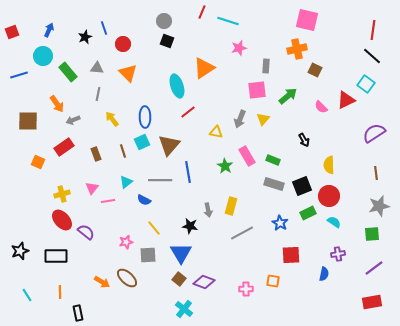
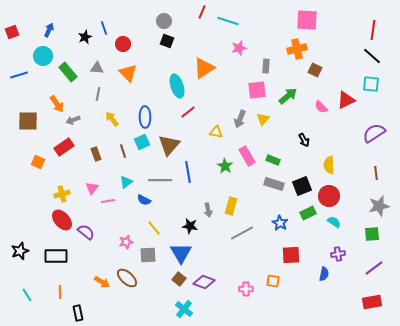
pink square at (307, 20): rotated 10 degrees counterclockwise
cyan square at (366, 84): moved 5 px right; rotated 30 degrees counterclockwise
